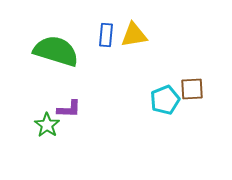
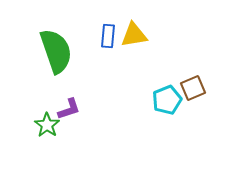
blue rectangle: moved 2 px right, 1 px down
green semicircle: rotated 54 degrees clockwise
brown square: moved 1 px right, 1 px up; rotated 20 degrees counterclockwise
cyan pentagon: moved 2 px right
purple L-shape: rotated 20 degrees counterclockwise
